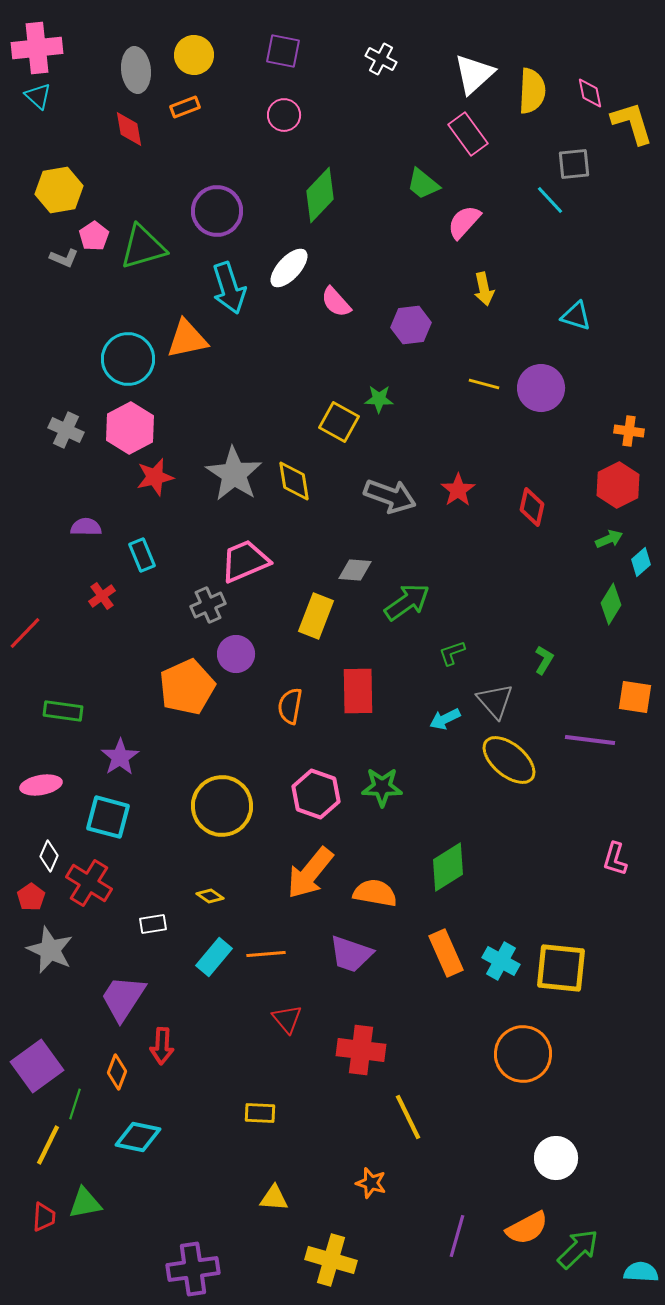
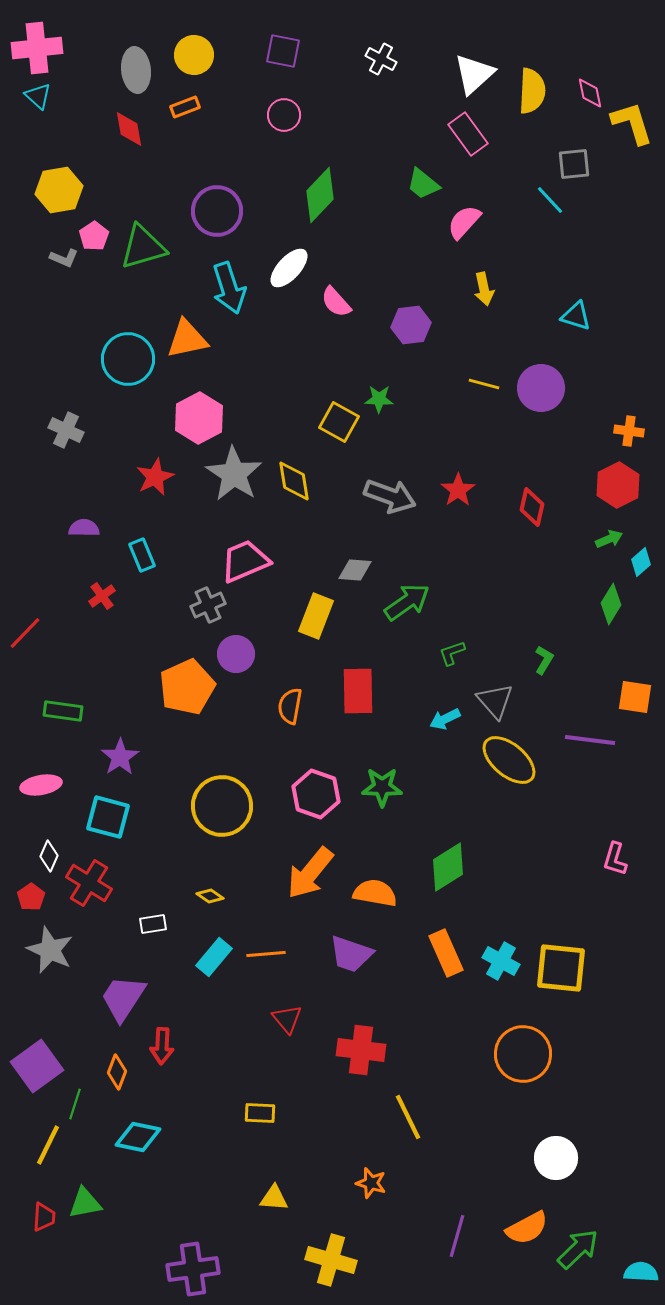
pink hexagon at (130, 428): moved 69 px right, 10 px up
red star at (155, 477): rotated 12 degrees counterclockwise
purple semicircle at (86, 527): moved 2 px left, 1 px down
